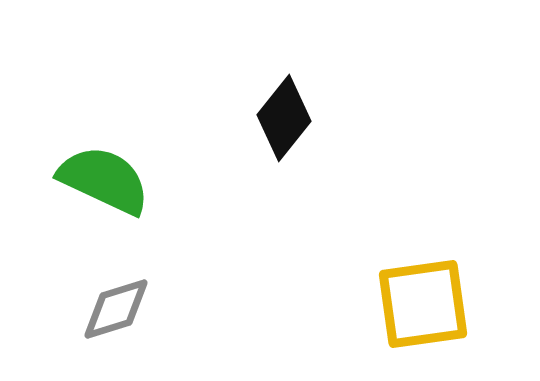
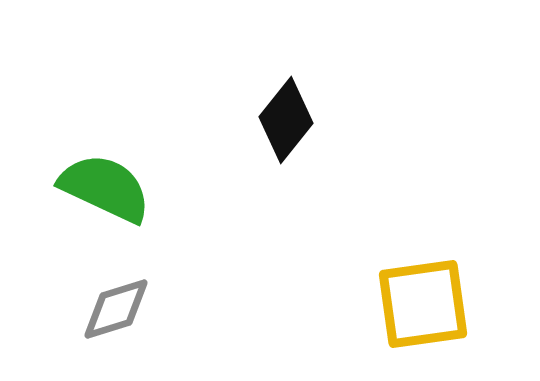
black diamond: moved 2 px right, 2 px down
green semicircle: moved 1 px right, 8 px down
